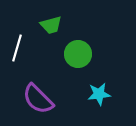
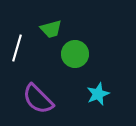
green trapezoid: moved 4 px down
green circle: moved 3 px left
cyan star: moved 1 px left; rotated 15 degrees counterclockwise
